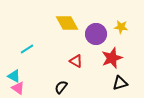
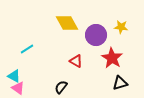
purple circle: moved 1 px down
red star: rotated 20 degrees counterclockwise
